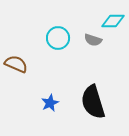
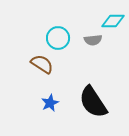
gray semicircle: rotated 24 degrees counterclockwise
brown semicircle: moved 26 px right; rotated 10 degrees clockwise
black semicircle: rotated 16 degrees counterclockwise
